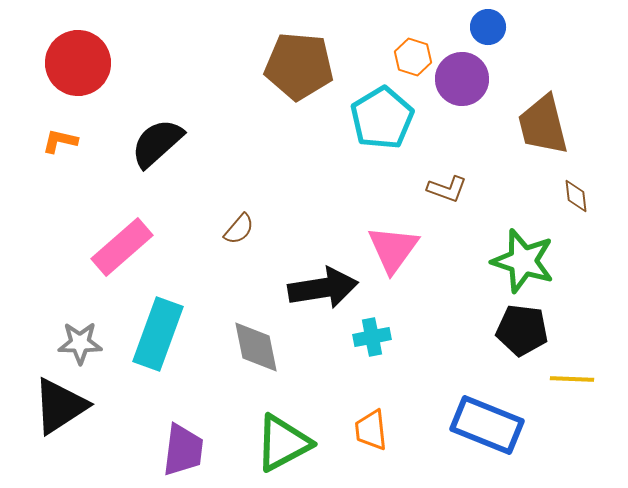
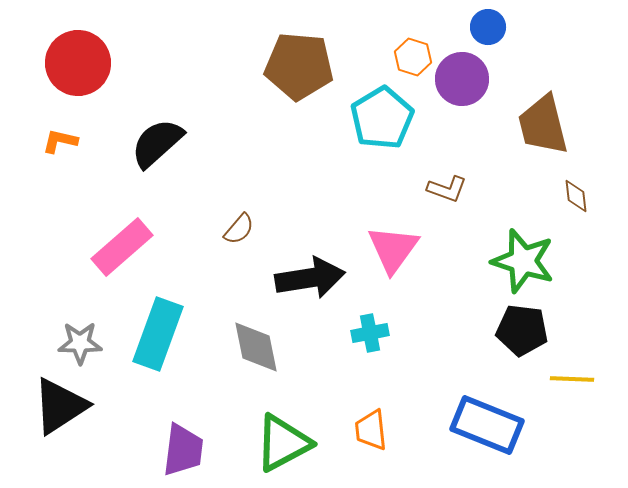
black arrow: moved 13 px left, 10 px up
cyan cross: moved 2 px left, 4 px up
